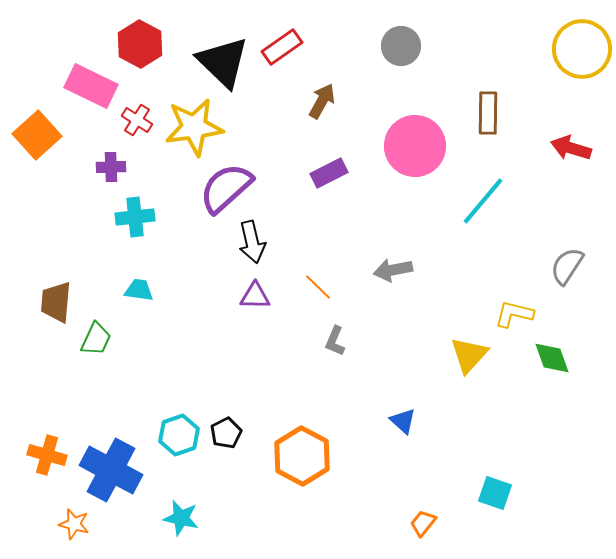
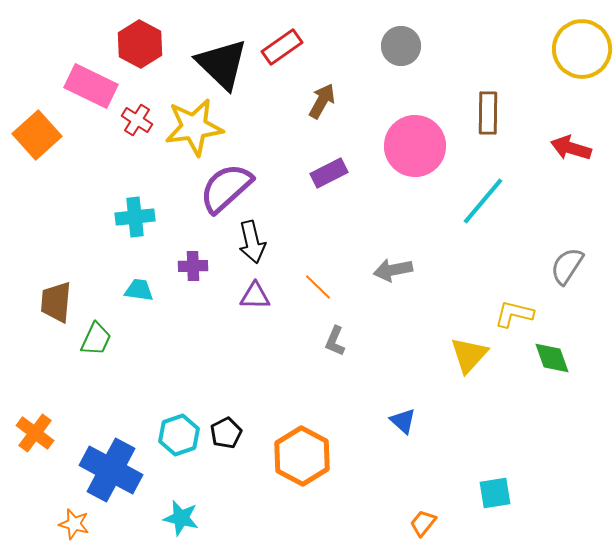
black triangle: moved 1 px left, 2 px down
purple cross: moved 82 px right, 99 px down
orange cross: moved 12 px left, 22 px up; rotated 21 degrees clockwise
cyan square: rotated 28 degrees counterclockwise
